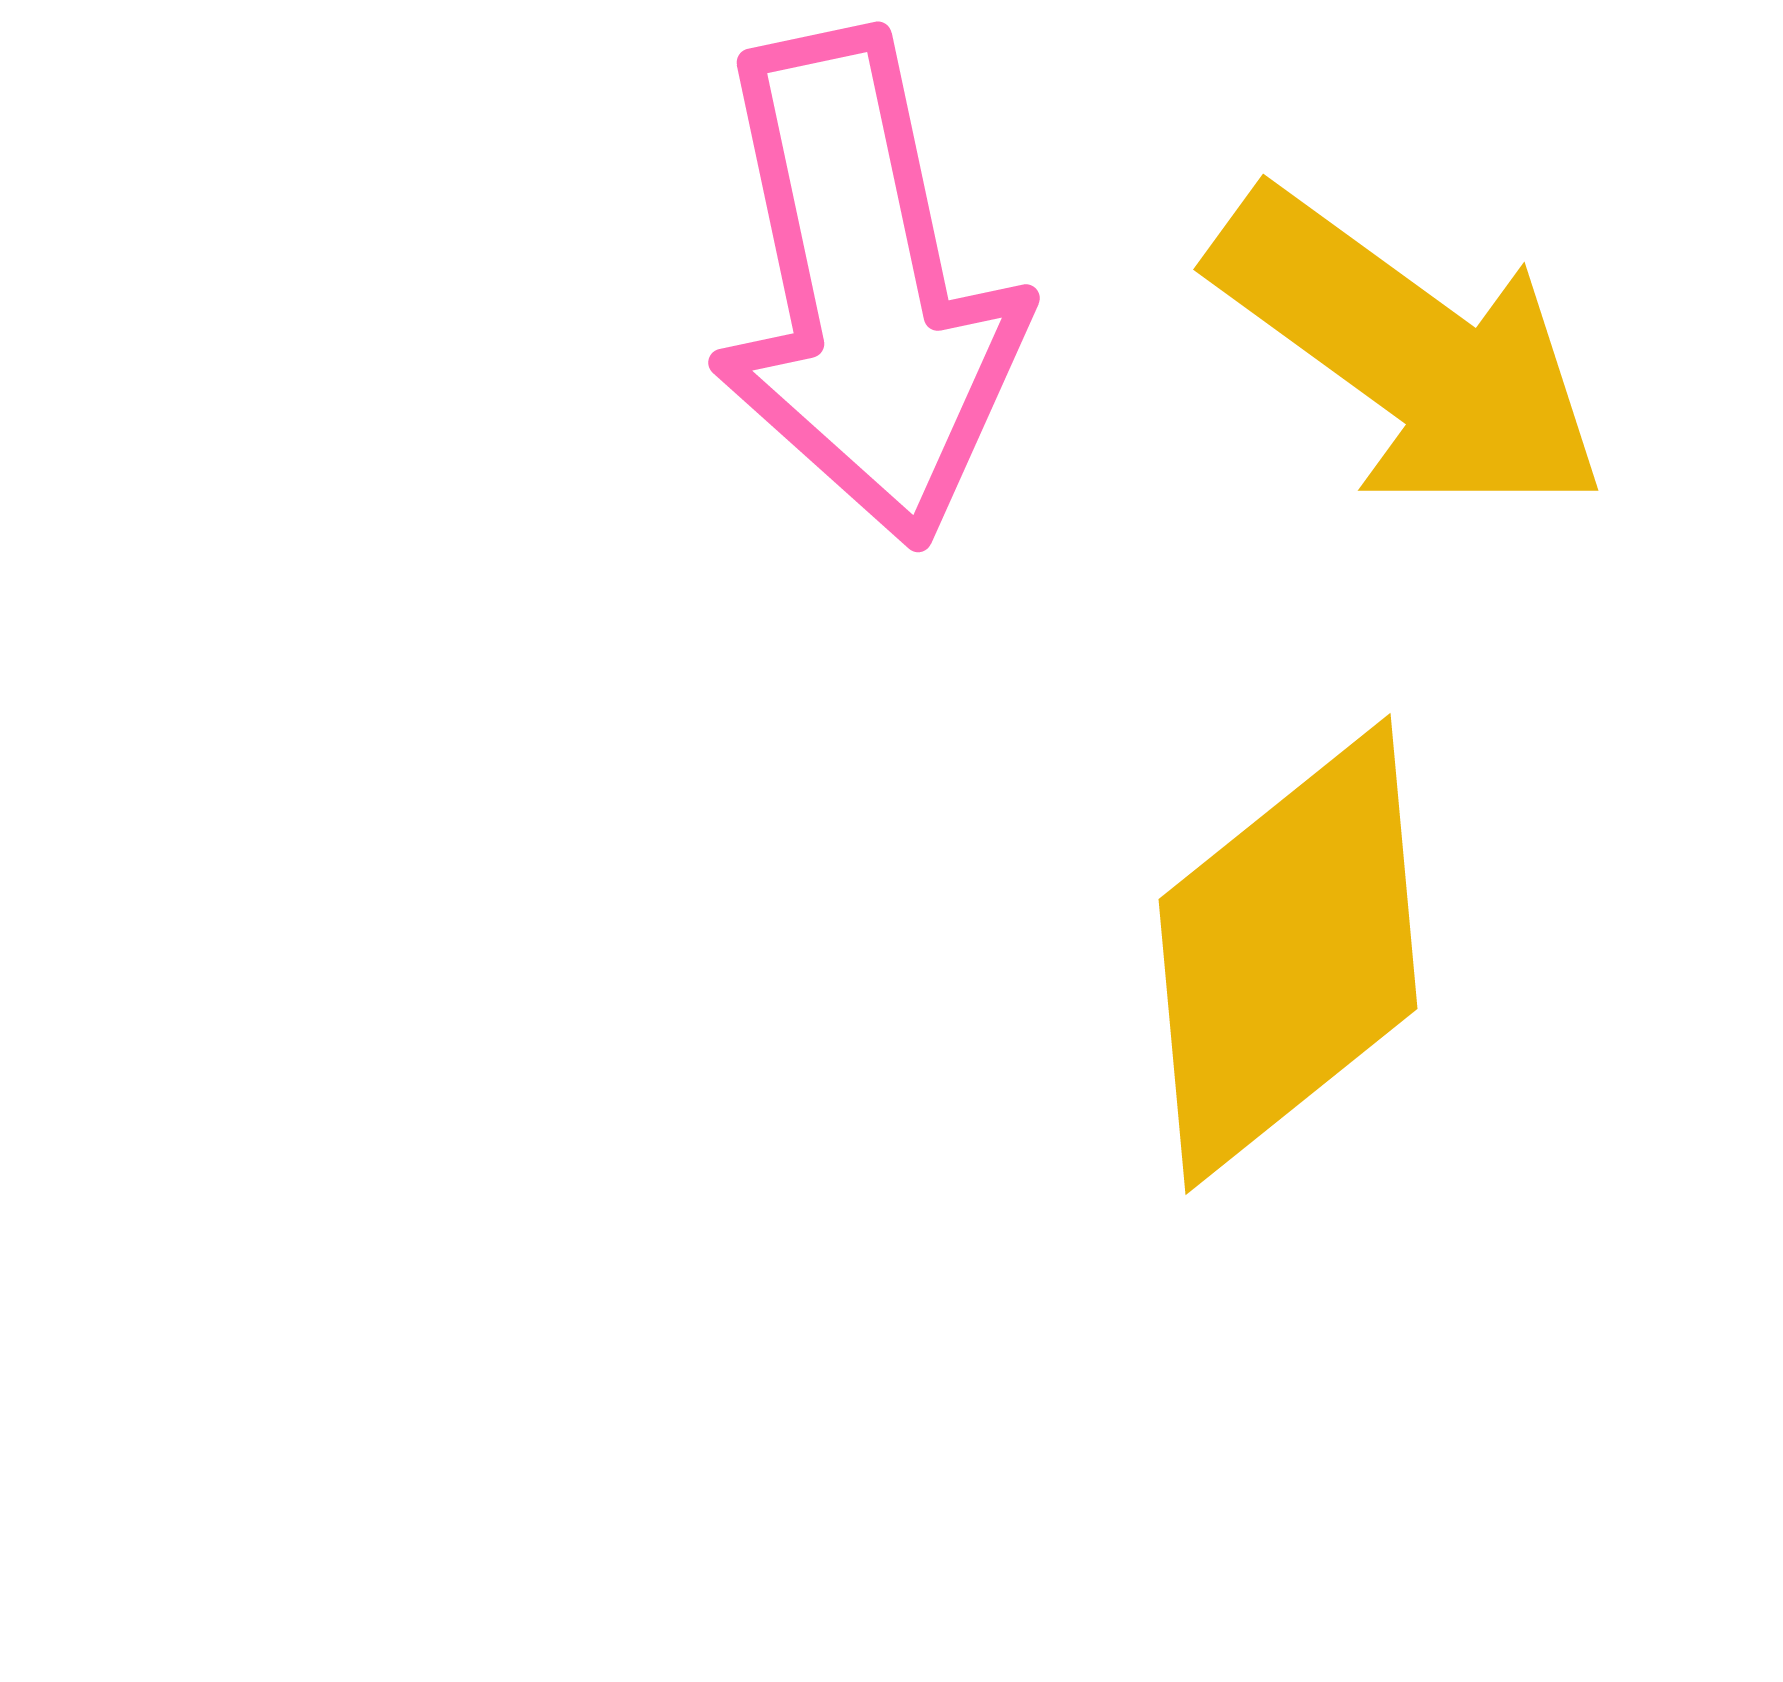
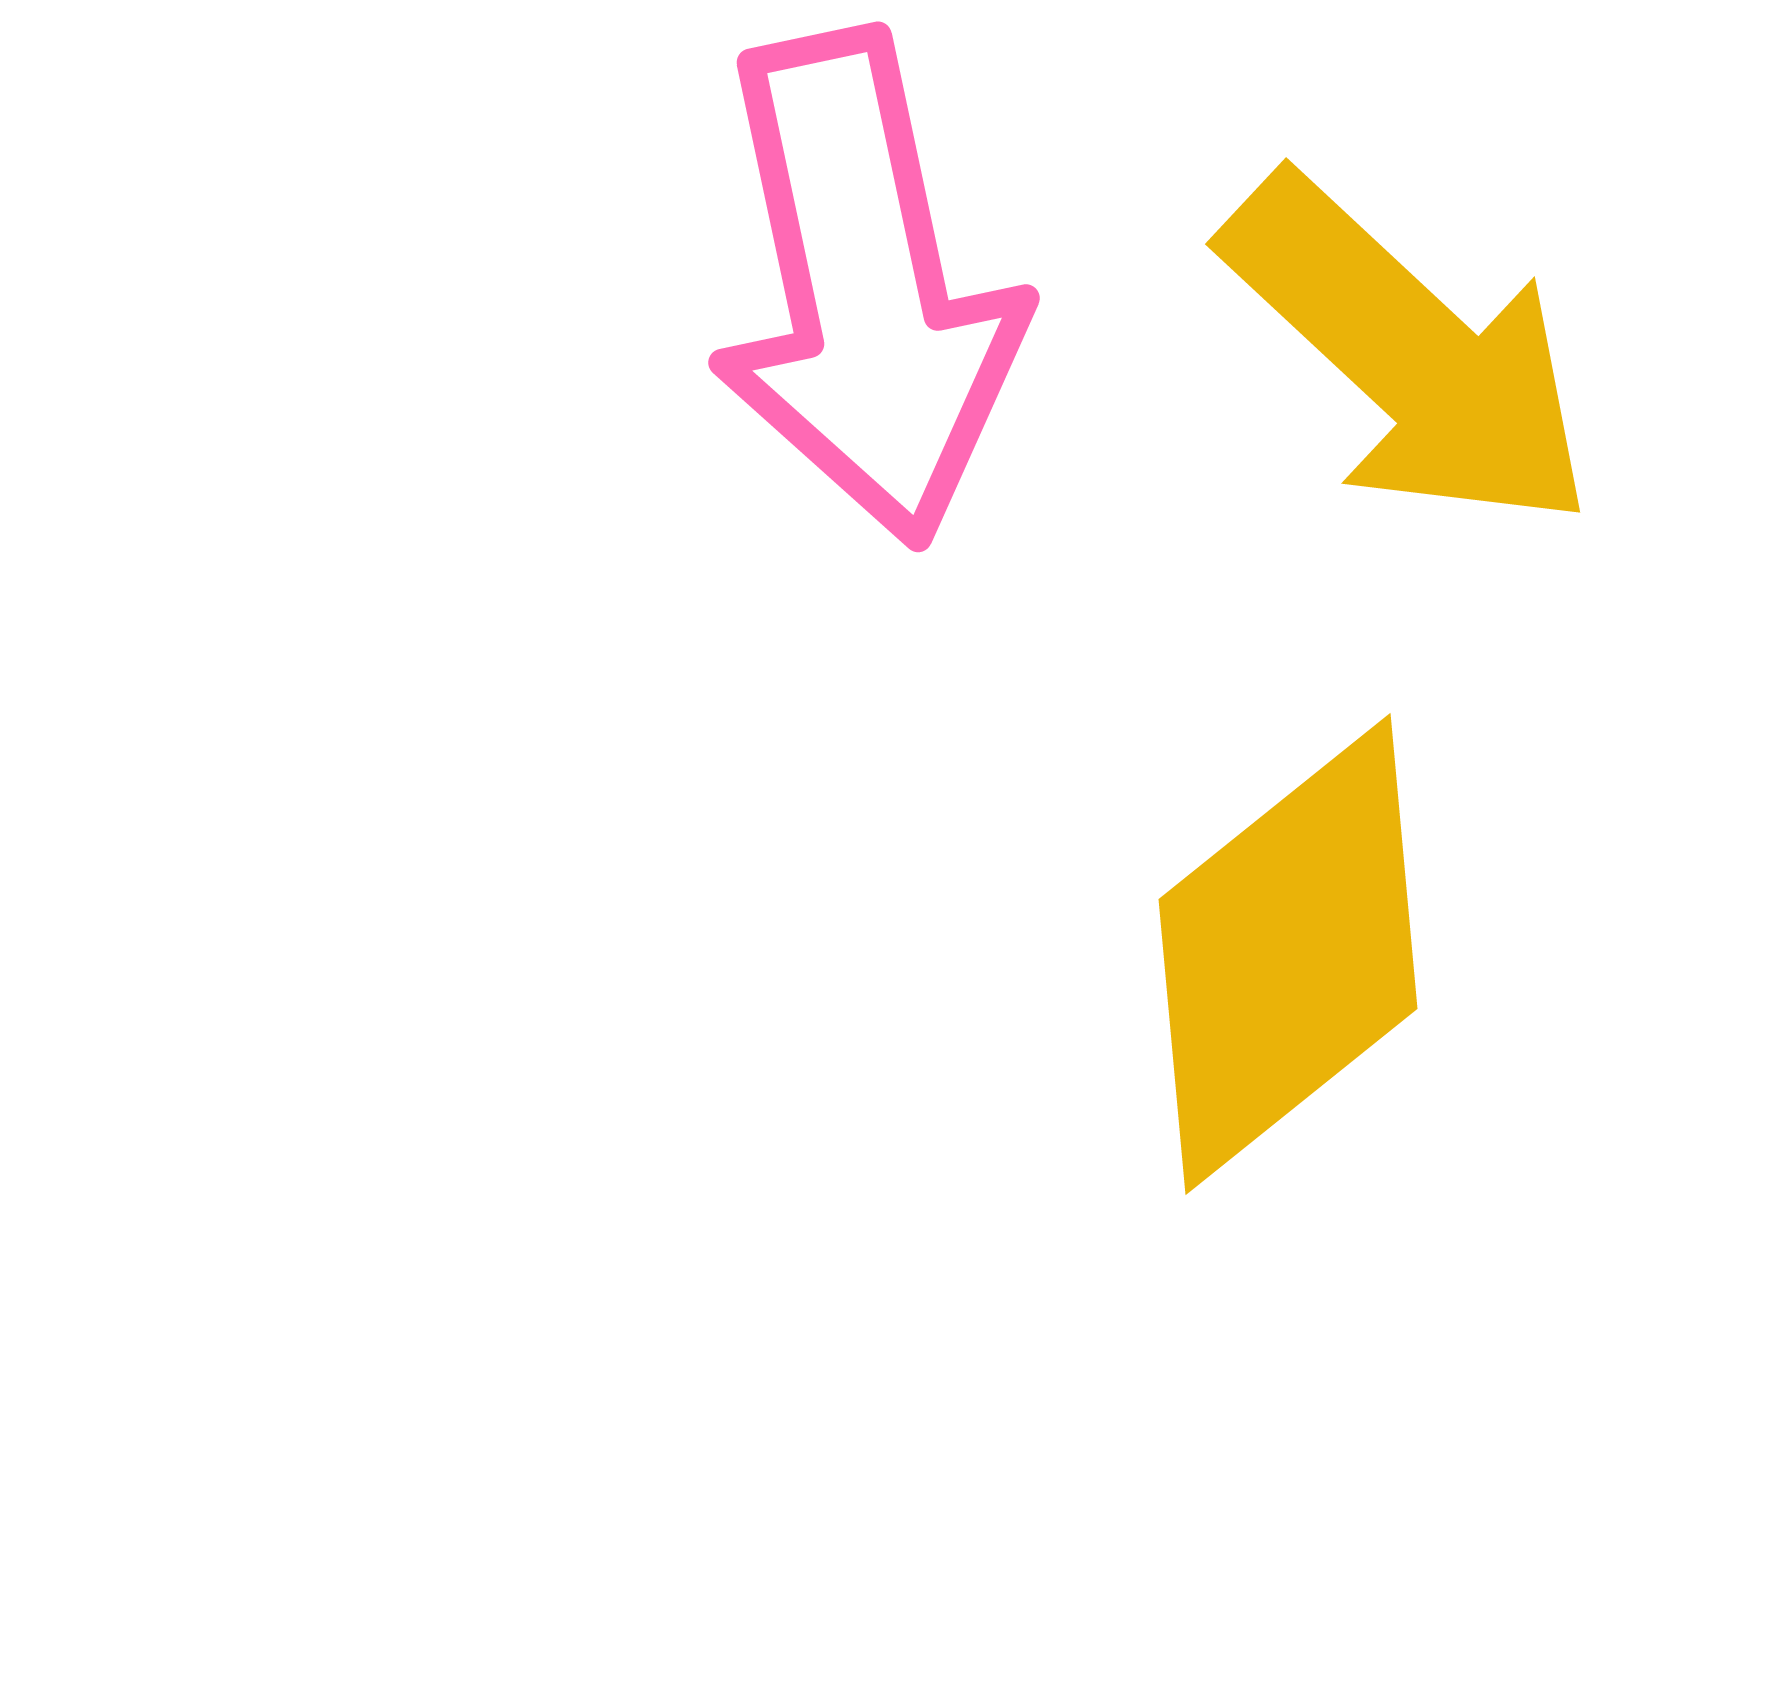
yellow arrow: rotated 7 degrees clockwise
